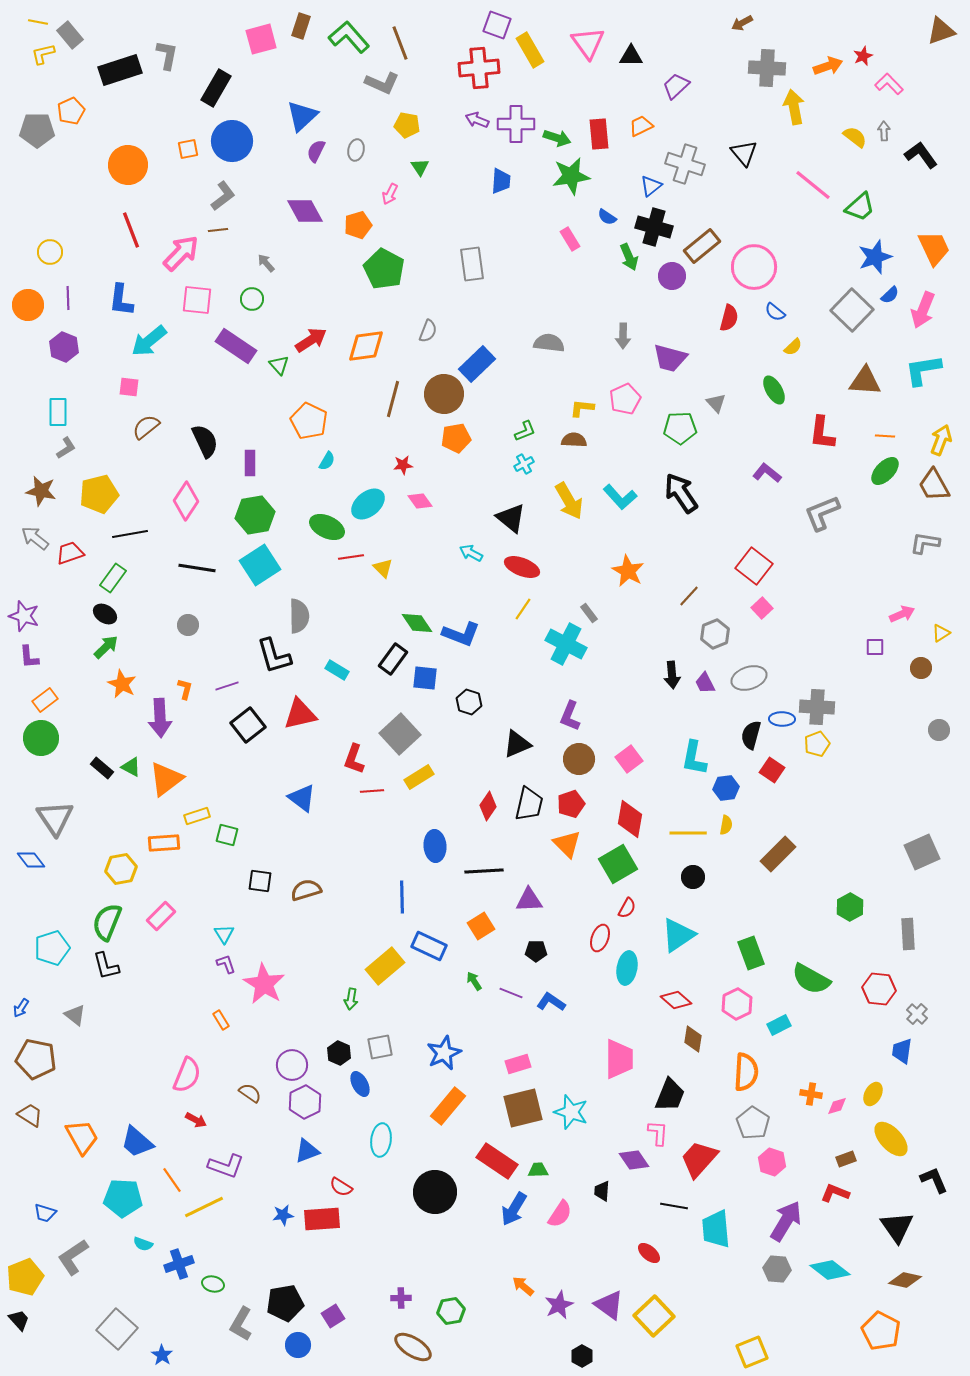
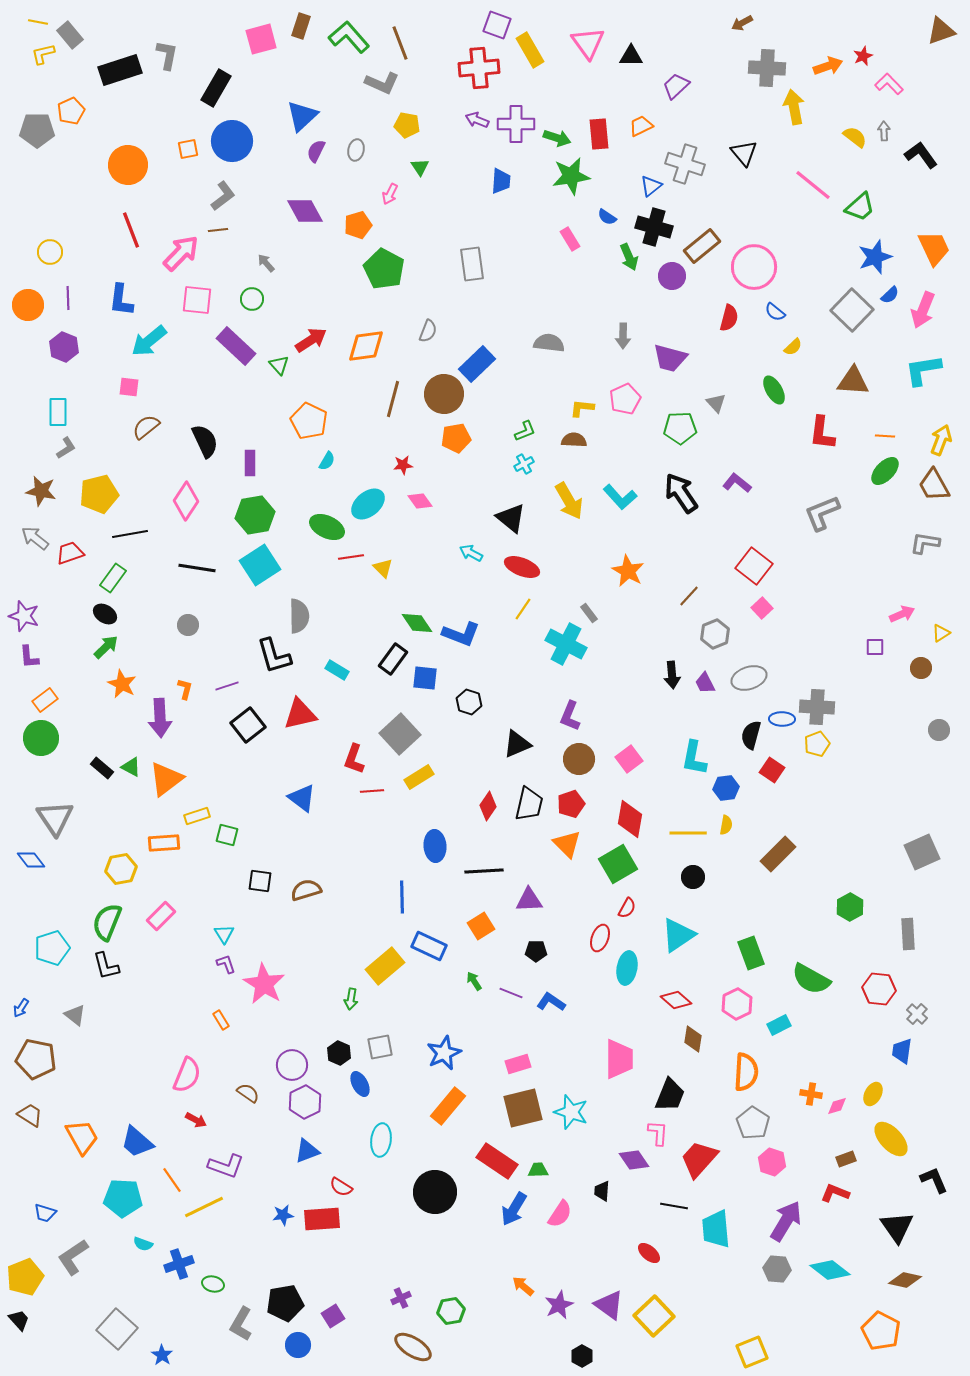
purple rectangle at (236, 346): rotated 9 degrees clockwise
brown triangle at (865, 381): moved 12 px left
purple L-shape at (767, 473): moved 30 px left, 10 px down
brown semicircle at (250, 1093): moved 2 px left
purple cross at (401, 1298): rotated 24 degrees counterclockwise
